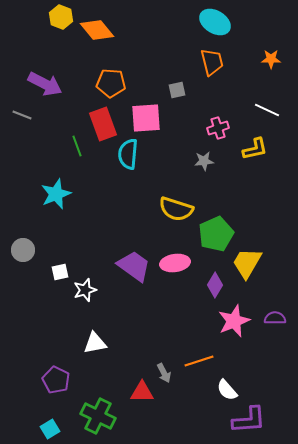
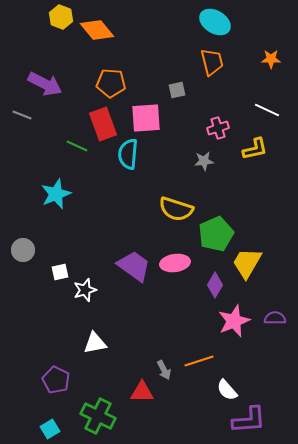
green line: rotated 45 degrees counterclockwise
gray arrow: moved 3 px up
